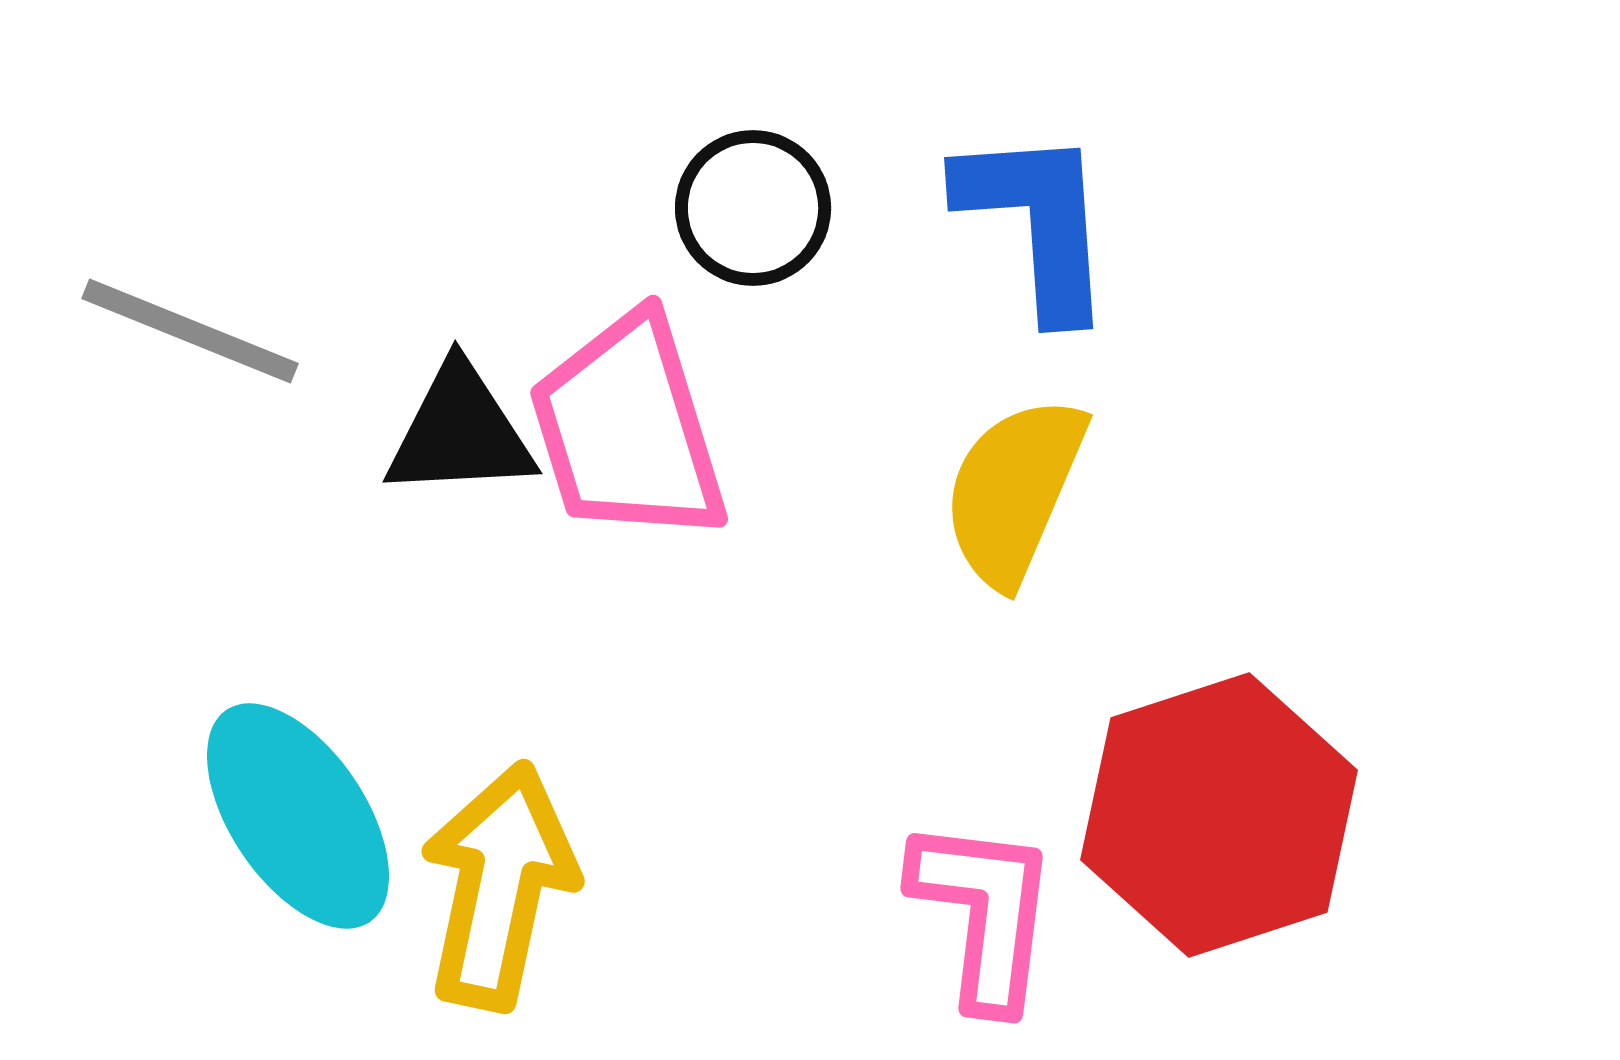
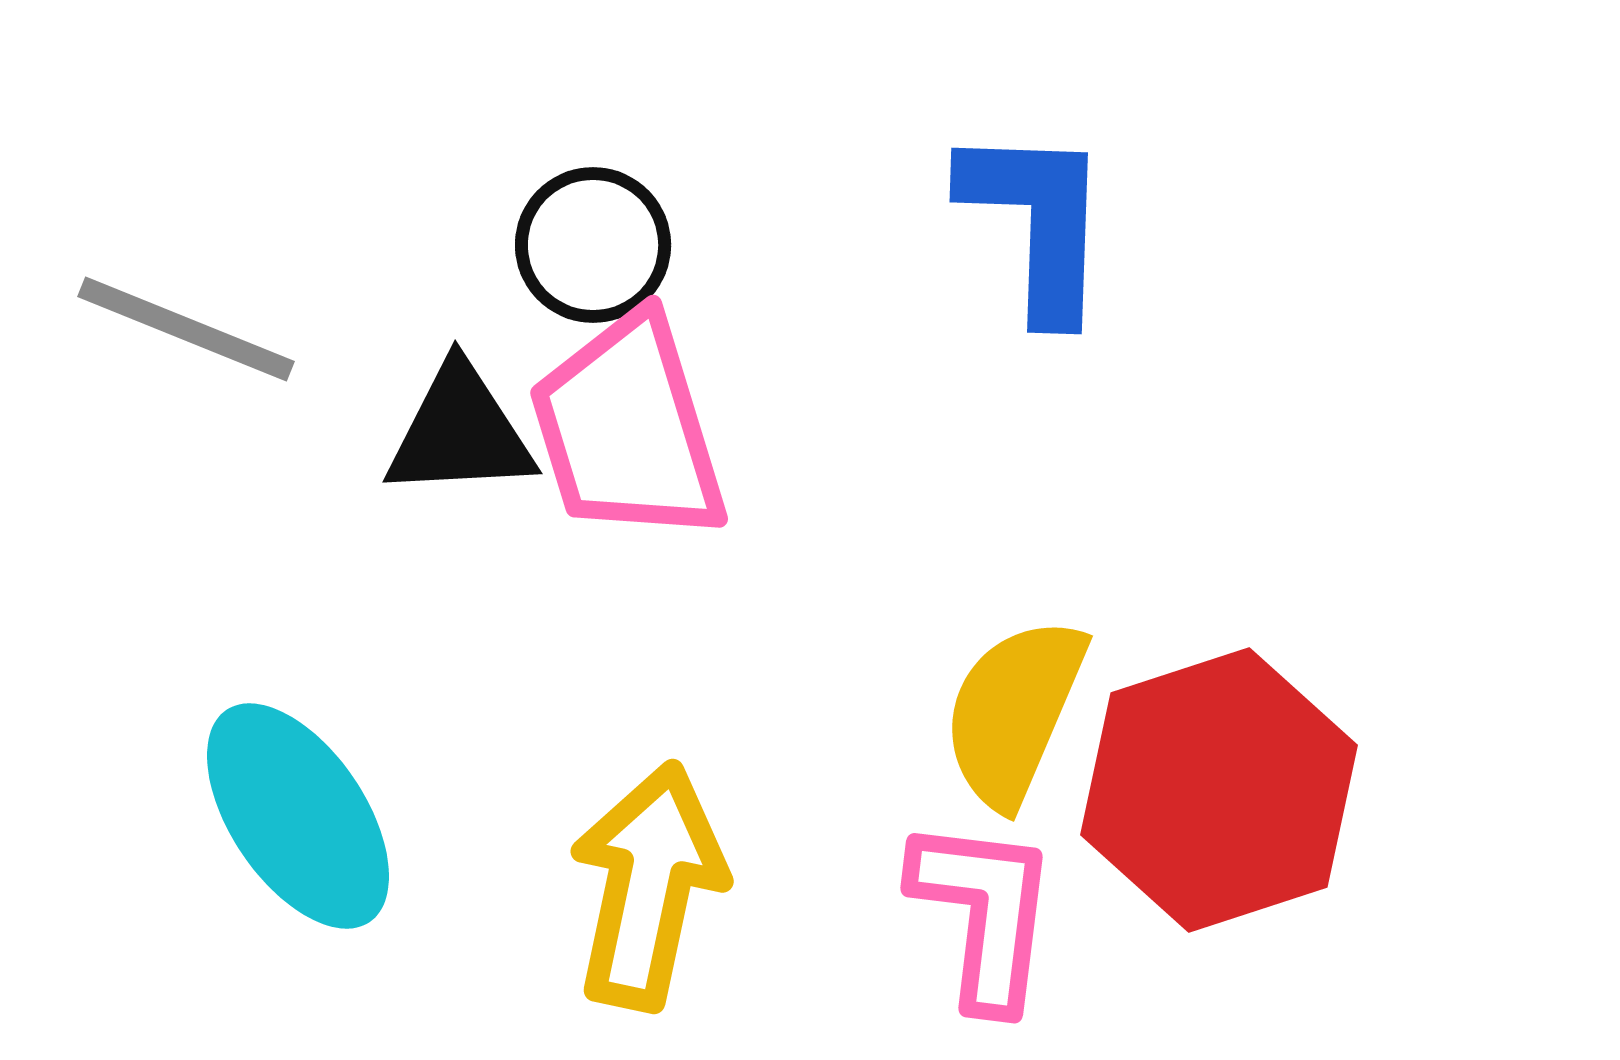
black circle: moved 160 px left, 37 px down
blue L-shape: rotated 6 degrees clockwise
gray line: moved 4 px left, 2 px up
yellow semicircle: moved 221 px down
red hexagon: moved 25 px up
yellow arrow: moved 149 px right
